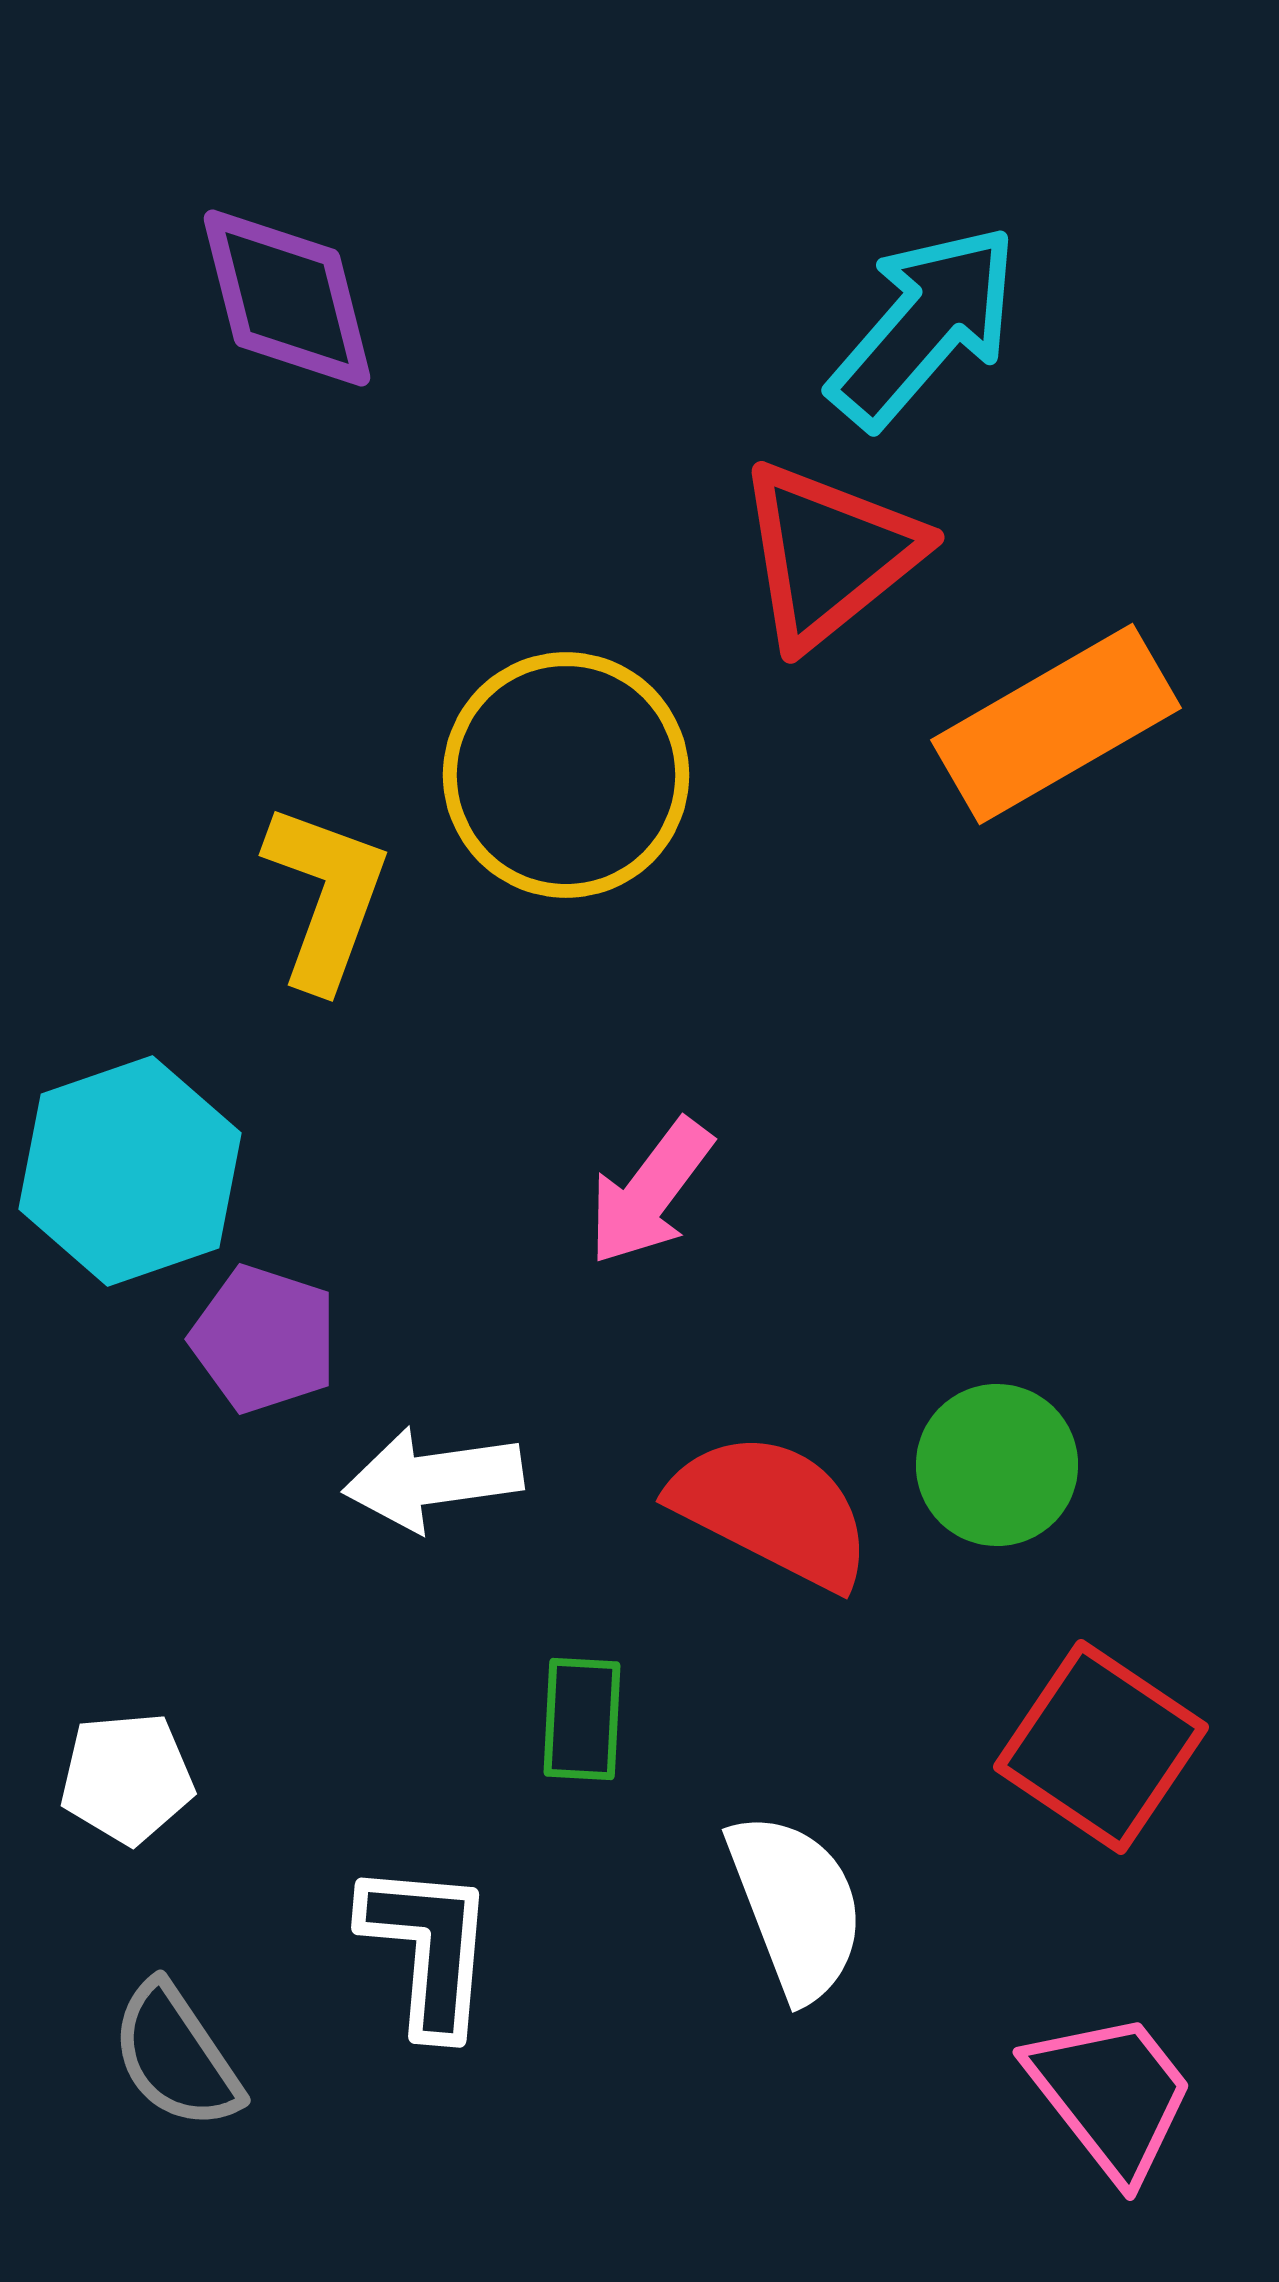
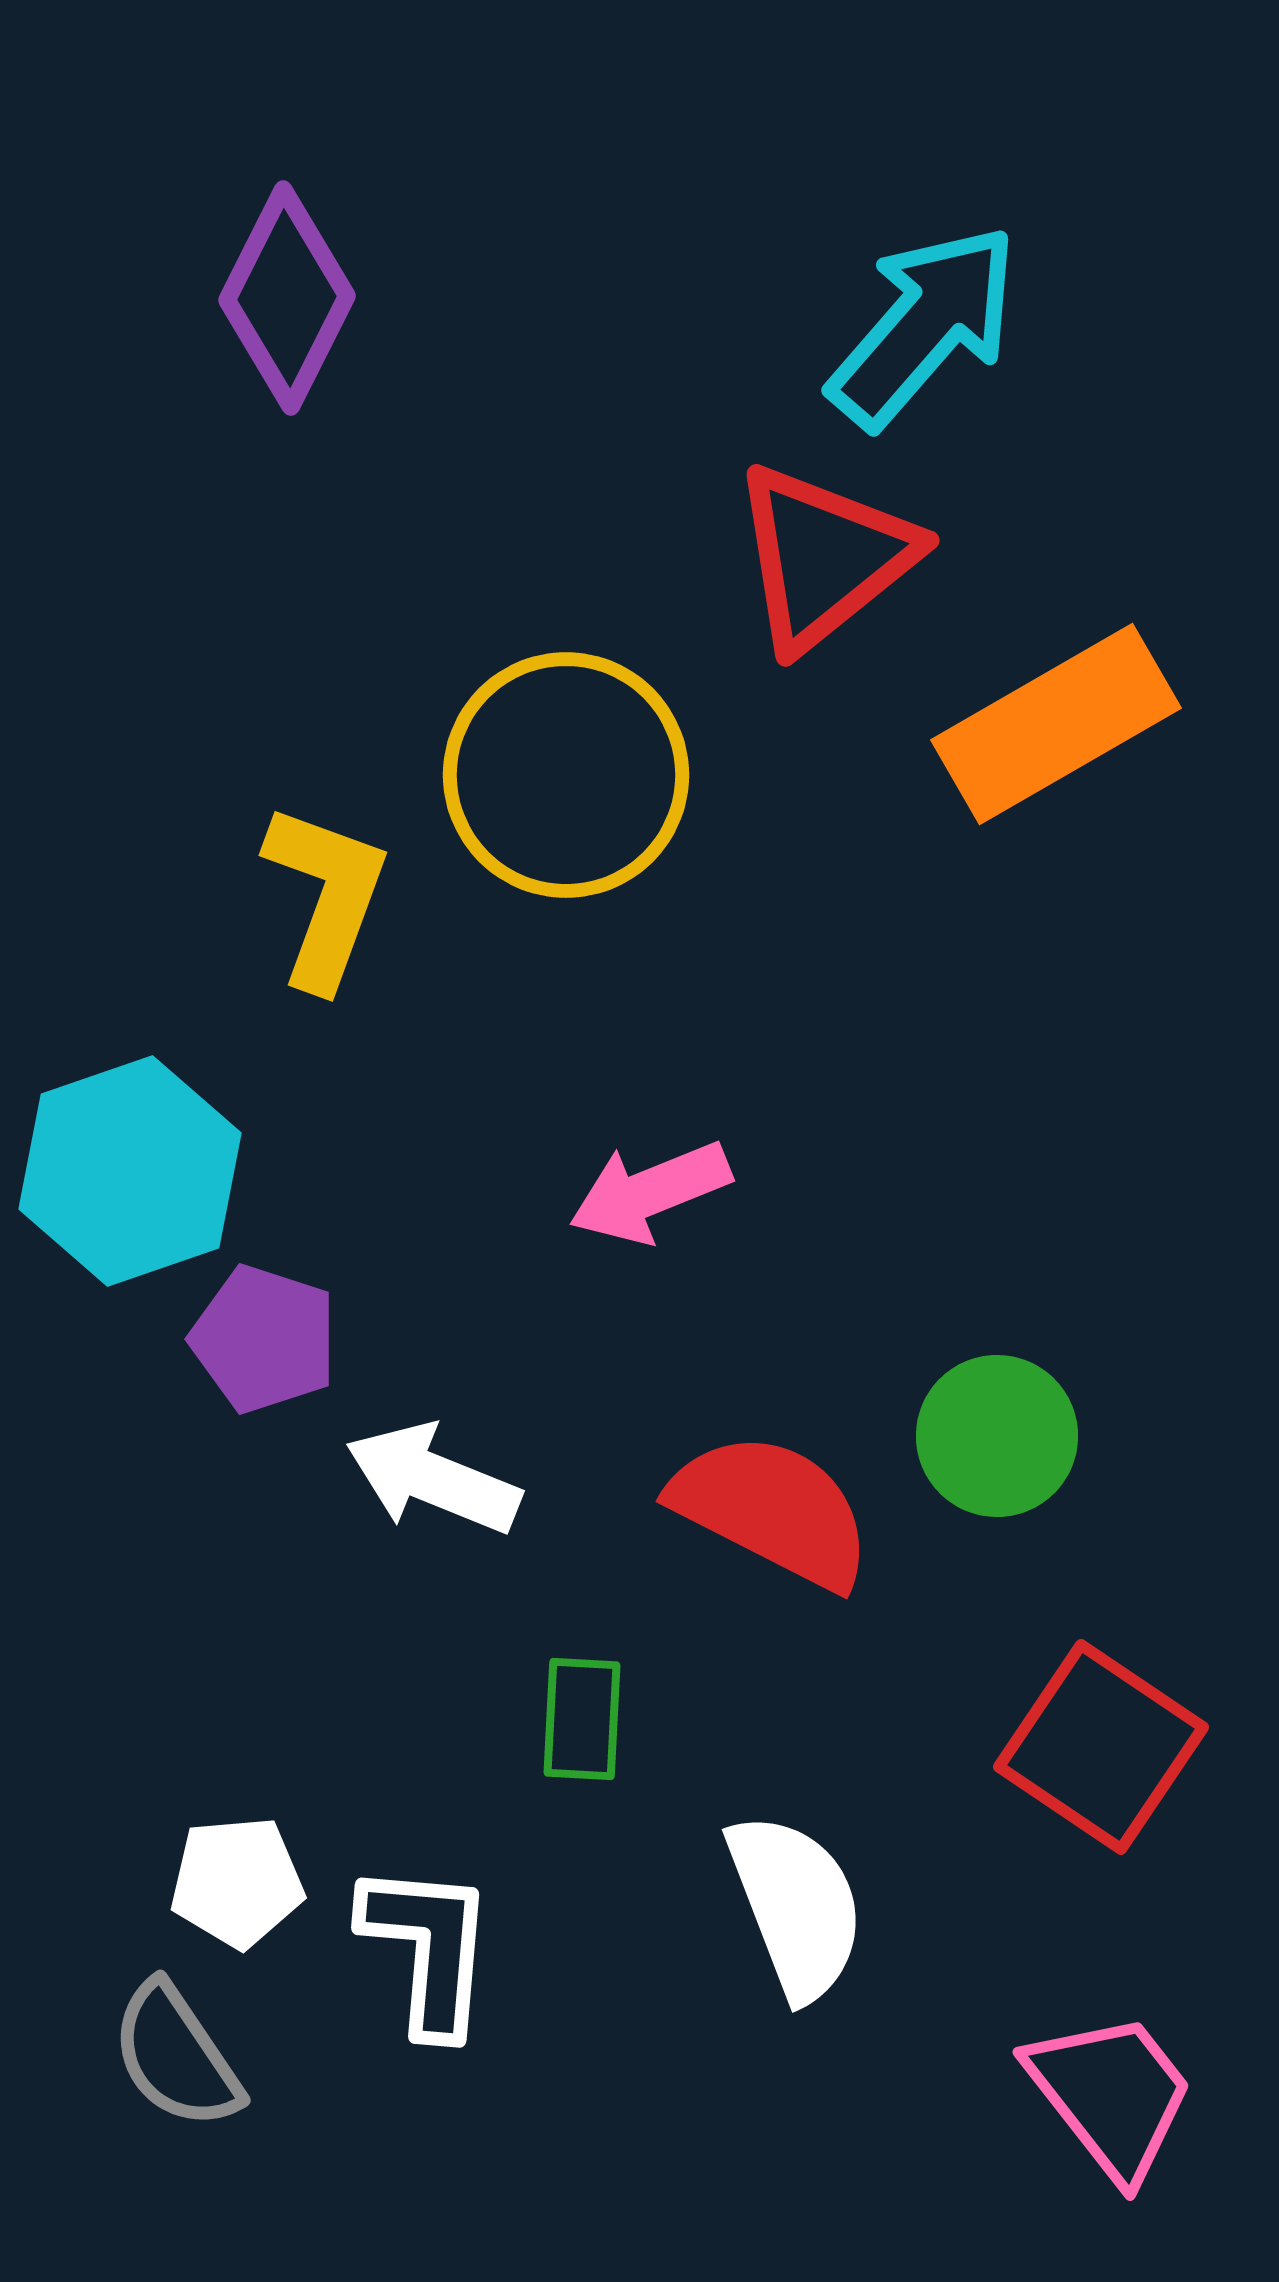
purple diamond: rotated 41 degrees clockwise
red triangle: moved 5 px left, 3 px down
pink arrow: rotated 31 degrees clockwise
green circle: moved 29 px up
white arrow: rotated 30 degrees clockwise
white pentagon: moved 110 px right, 104 px down
